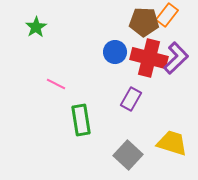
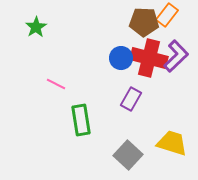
blue circle: moved 6 px right, 6 px down
purple L-shape: moved 2 px up
